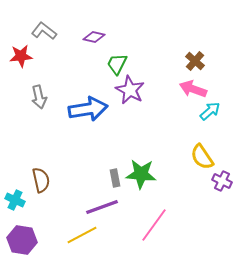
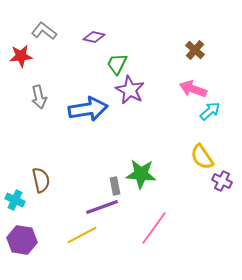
brown cross: moved 11 px up
gray rectangle: moved 8 px down
pink line: moved 3 px down
